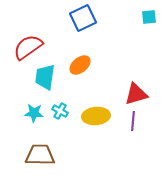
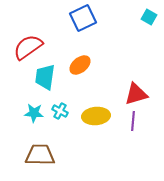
cyan square: rotated 35 degrees clockwise
